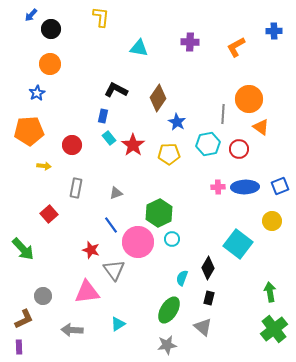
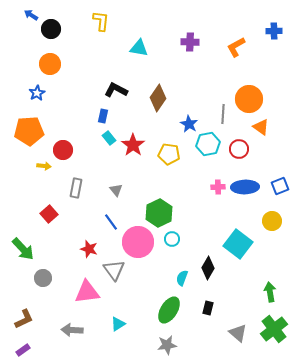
blue arrow at (31, 15): rotated 80 degrees clockwise
yellow L-shape at (101, 17): moved 4 px down
blue star at (177, 122): moved 12 px right, 2 px down
red circle at (72, 145): moved 9 px left, 5 px down
yellow pentagon at (169, 154): rotated 10 degrees clockwise
gray triangle at (116, 193): moved 3 px up; rotated 48 degrees counterclockwise
blue line at (111, 225): moved 3 px up
red star at (91, 250): moved 2 px left, 1 px up
gray circle at (43, 296): moved 18 px up
black rectangle at (209, 298): moved 1 px left, 10 px down
gray triangle at (203, 327): moved 35 px right, 6 px down
purple rectangle at (19, 347): moved 4 px right, 3 px down; rotated 56 degrees clockwise
